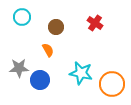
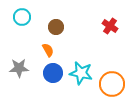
red cross: moved 15 px right, 3 px down
blue circle: moved 13 px right, 7 px up
